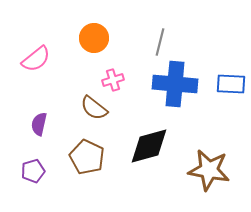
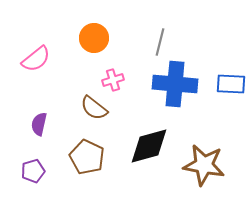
brown star: moved 5 px left, 5 px up
